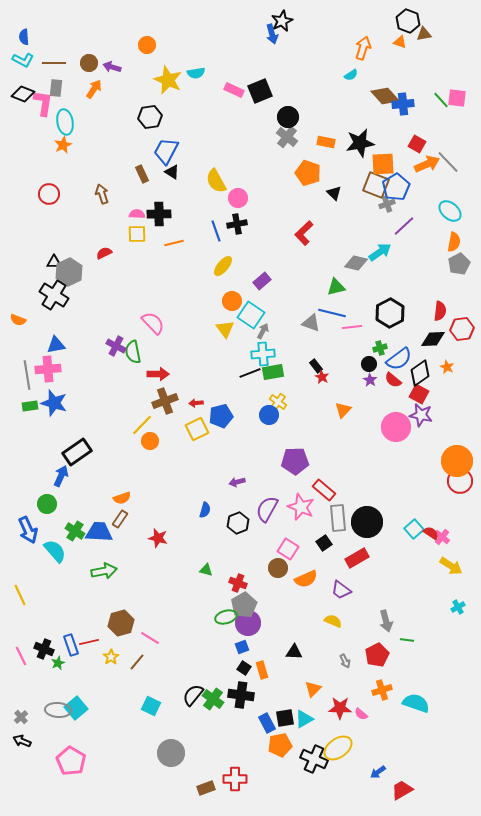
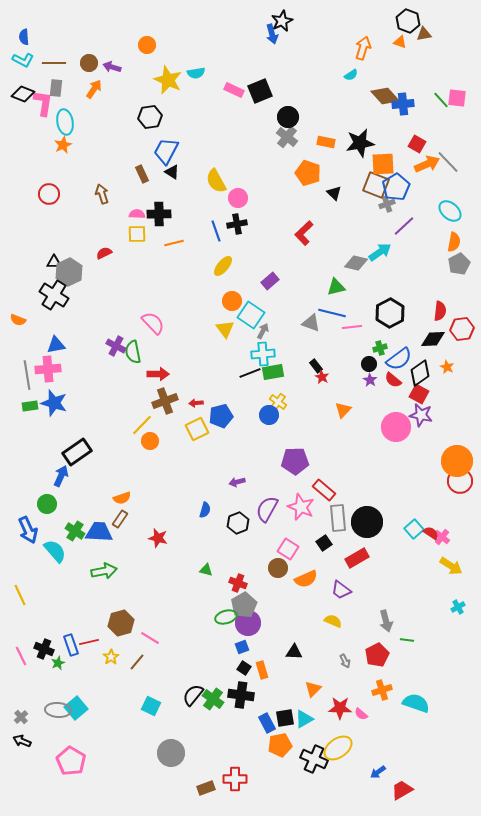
purple rectangle at (262, 281): moved 8 px right
